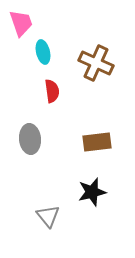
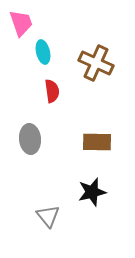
brown rectangle: rotated 8 degrees clockwise
